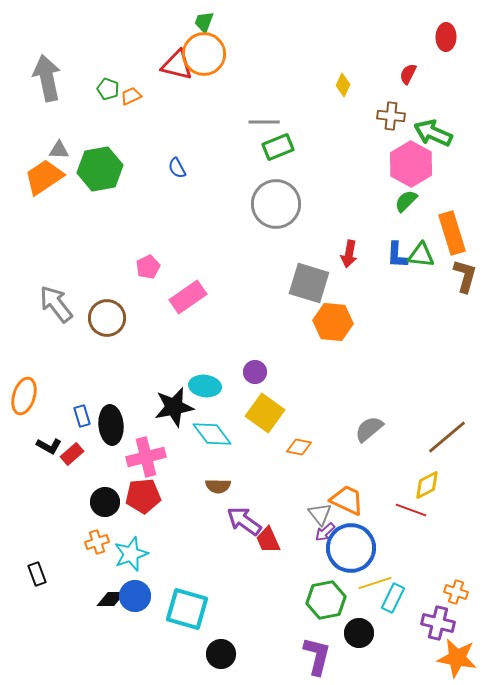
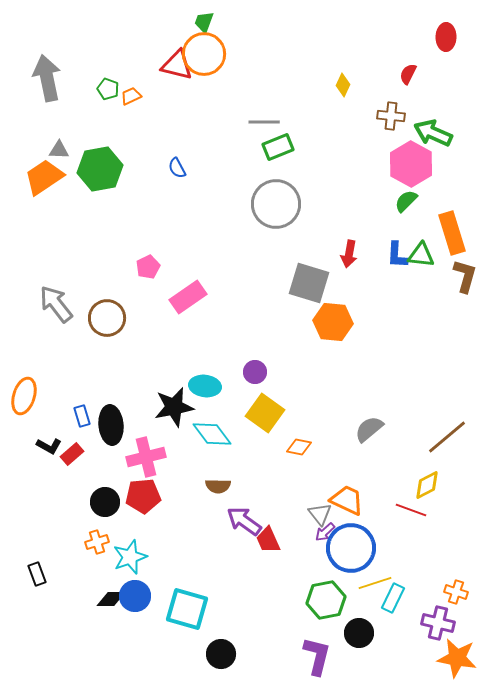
cyan star at (131, 554): moved 1 px left, 3 px down
